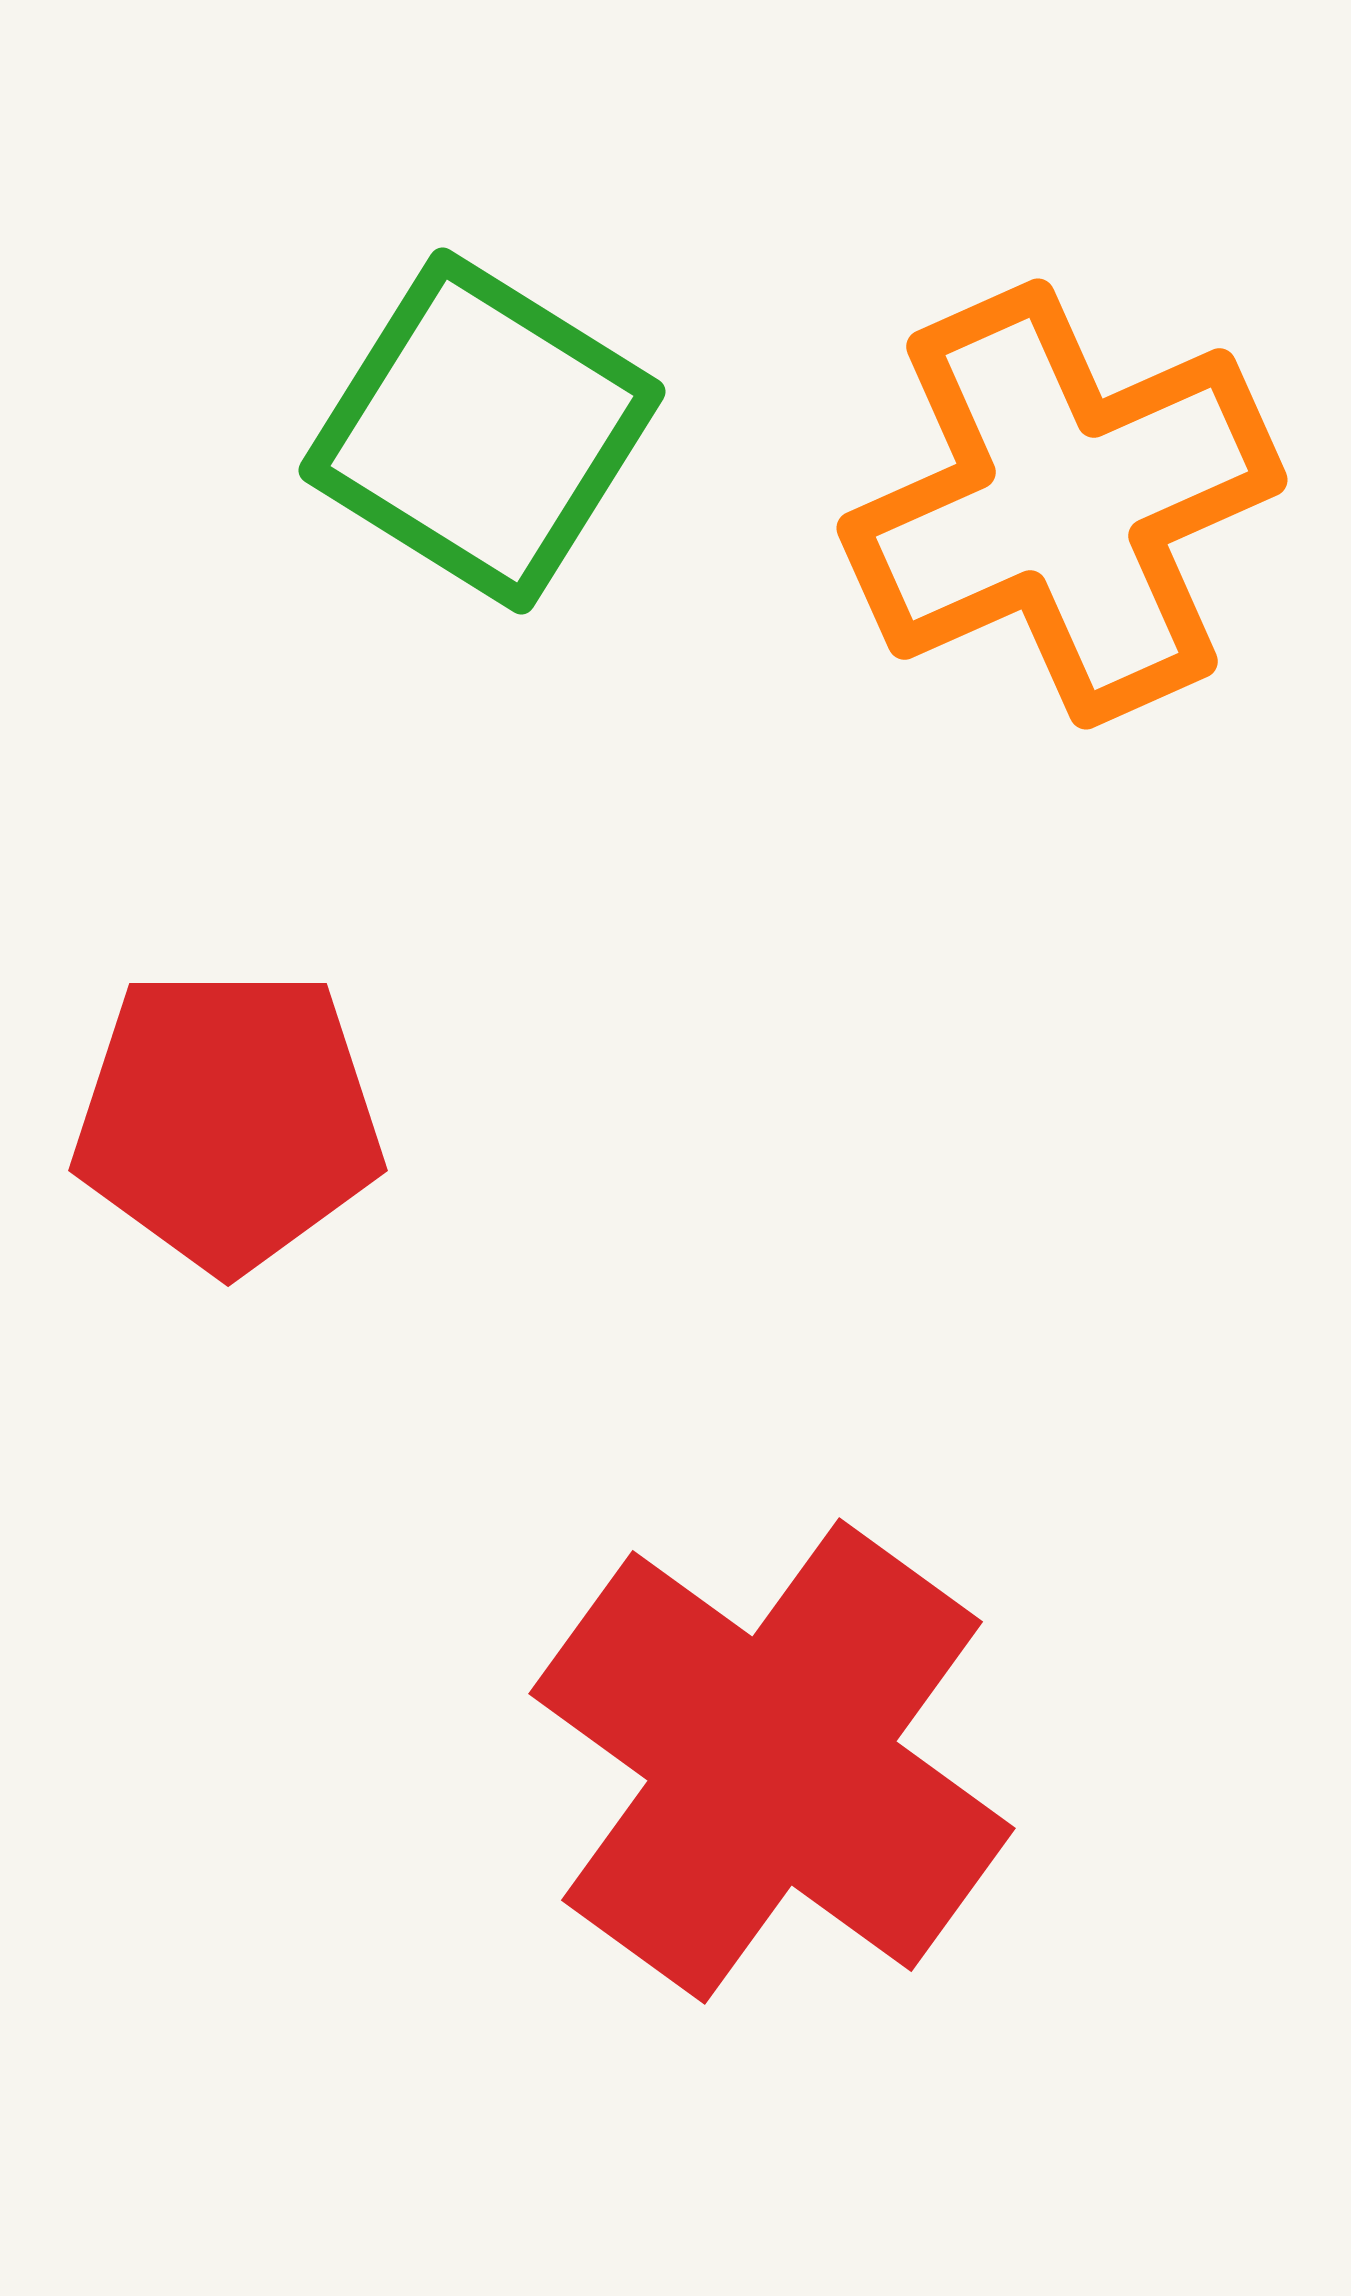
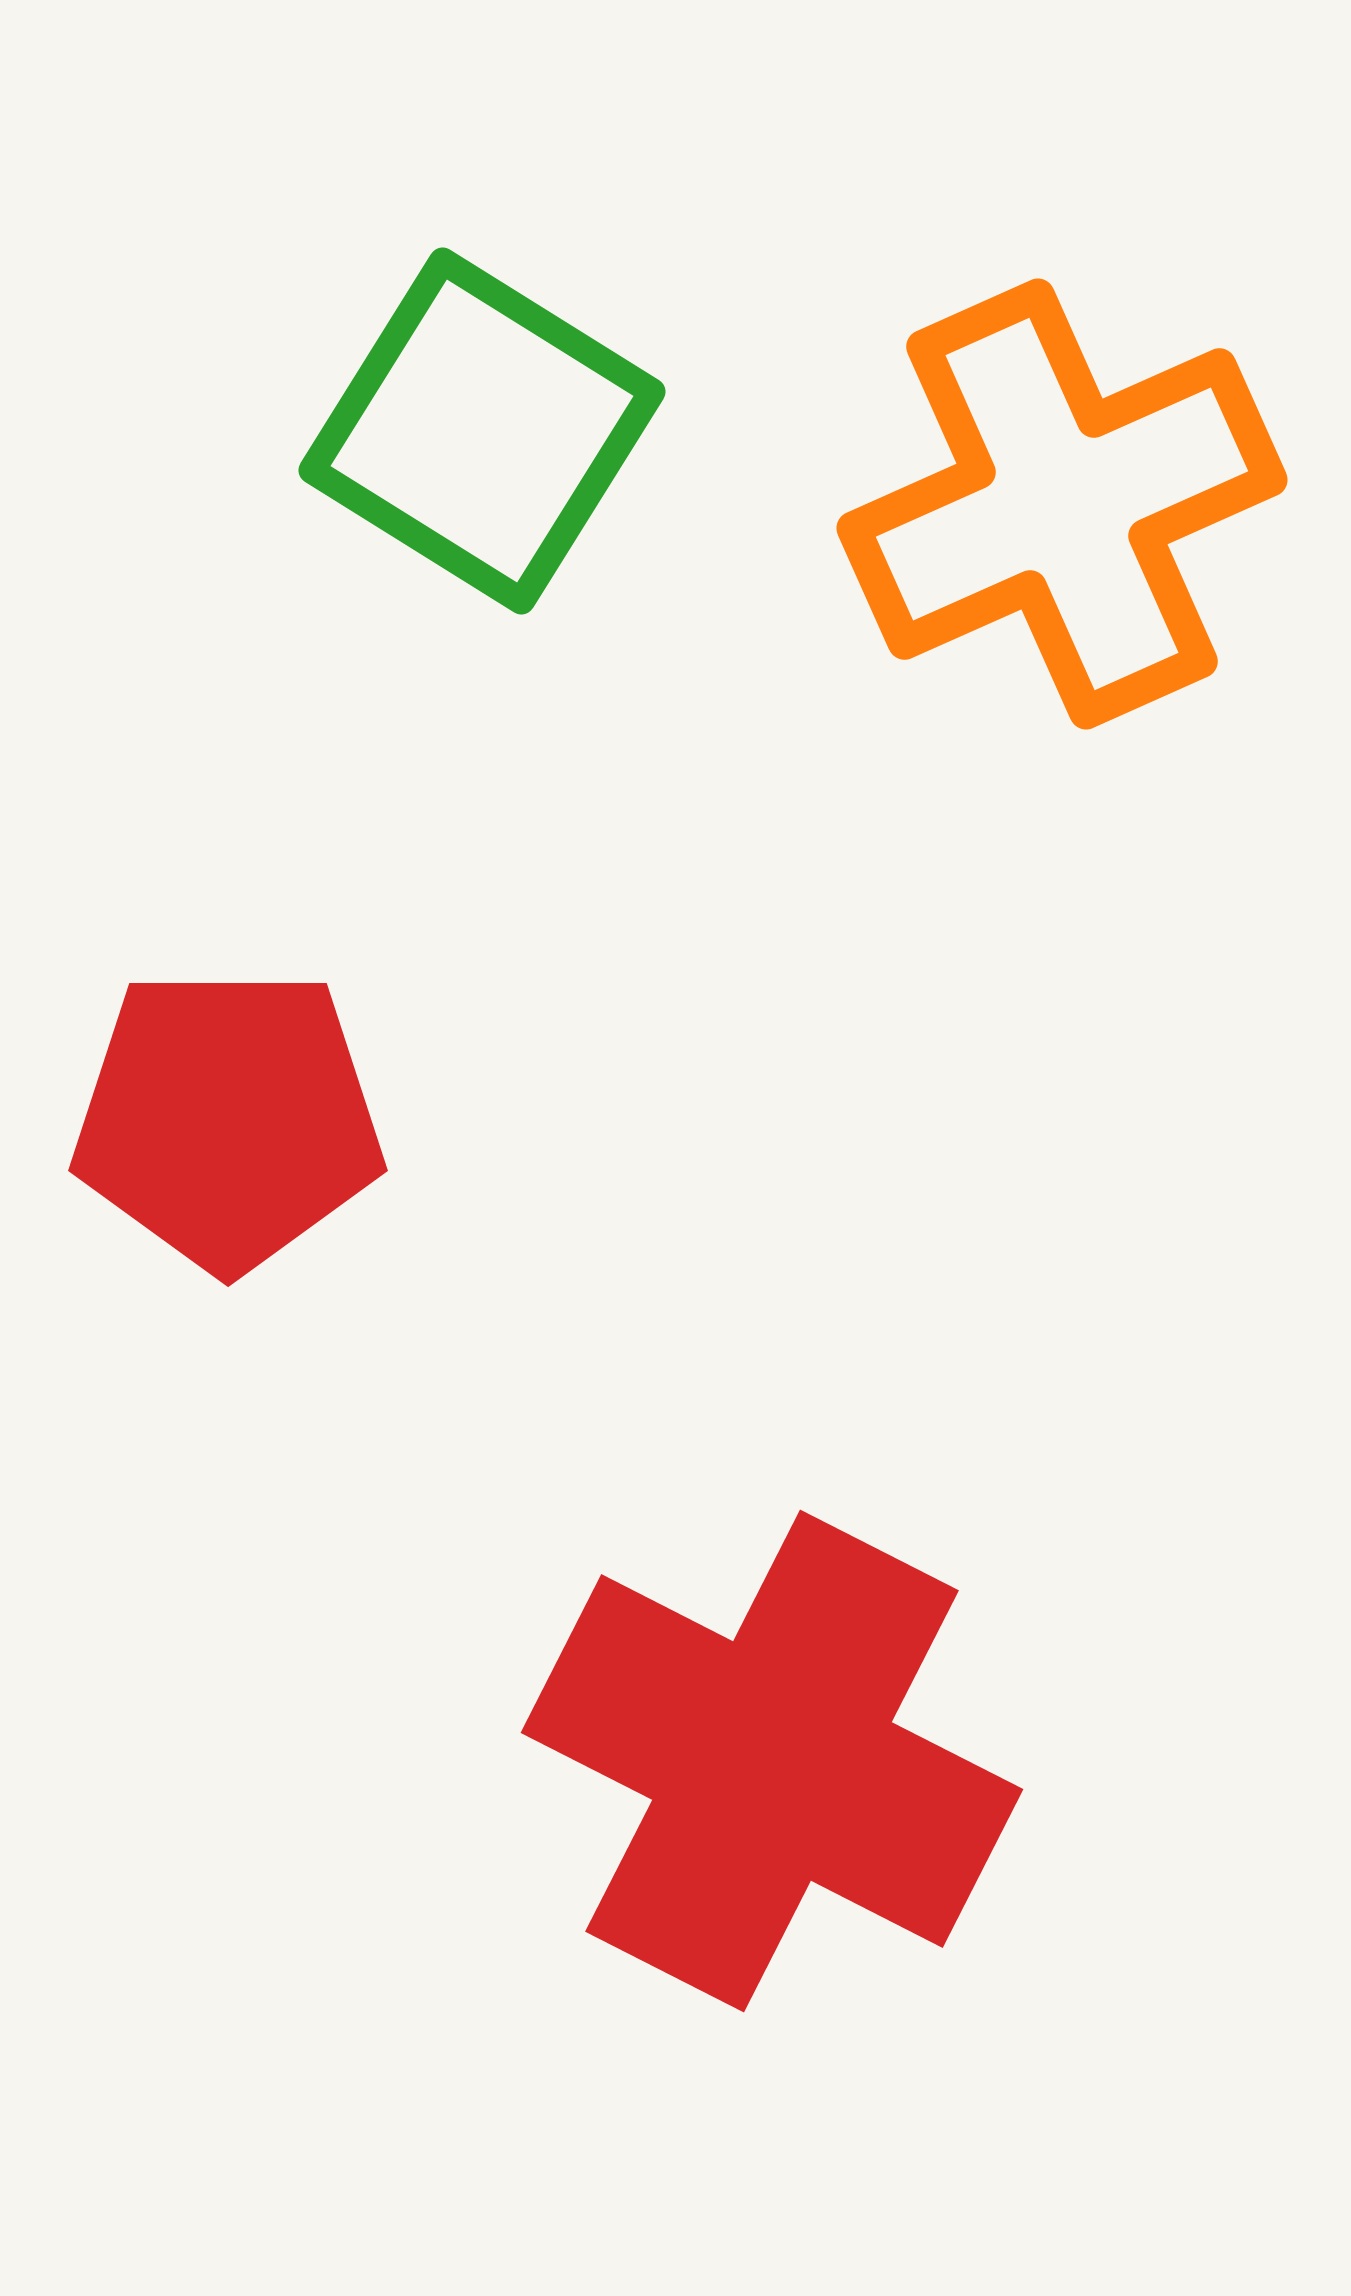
red cross: rotated 9 degrees counterclockwise
